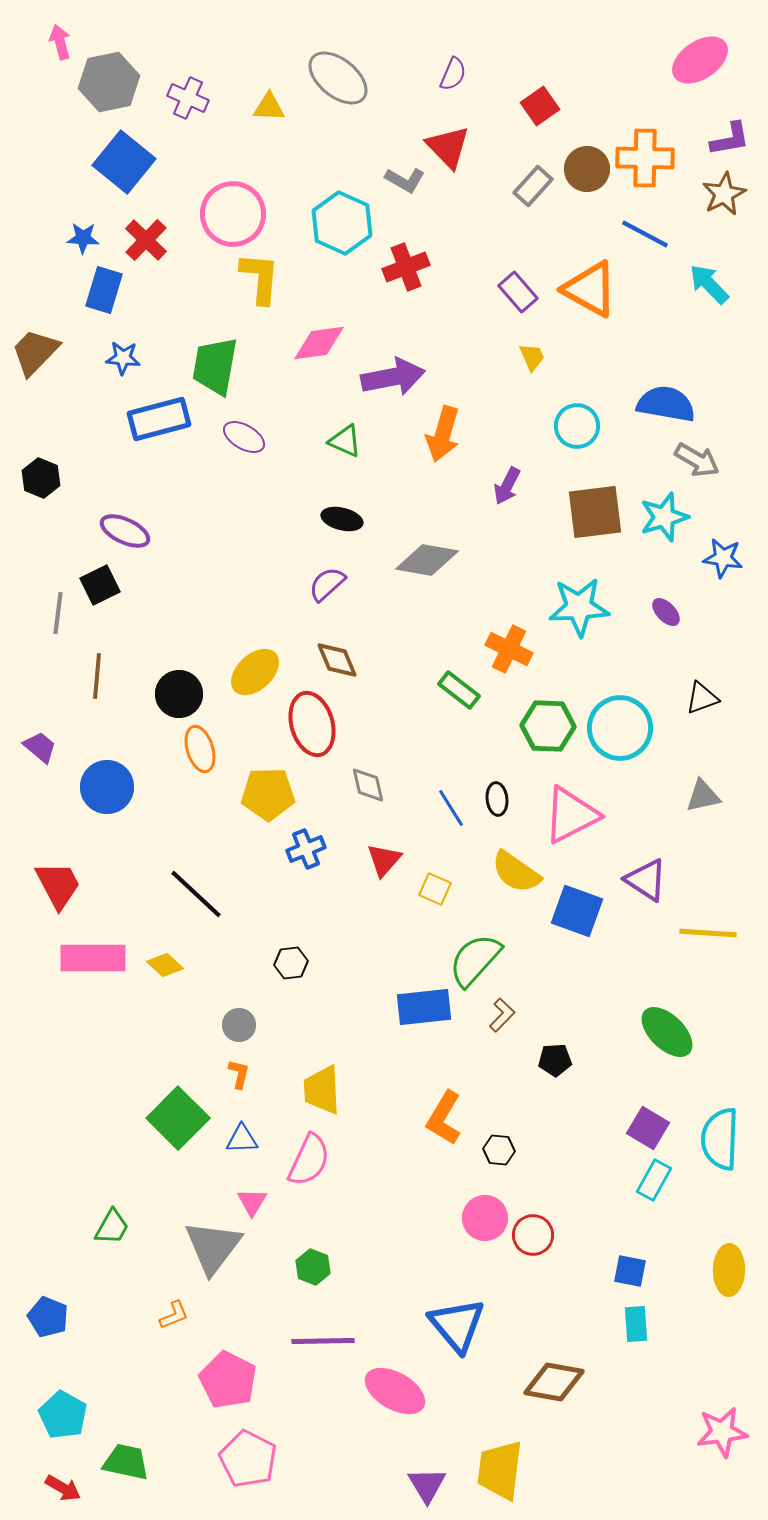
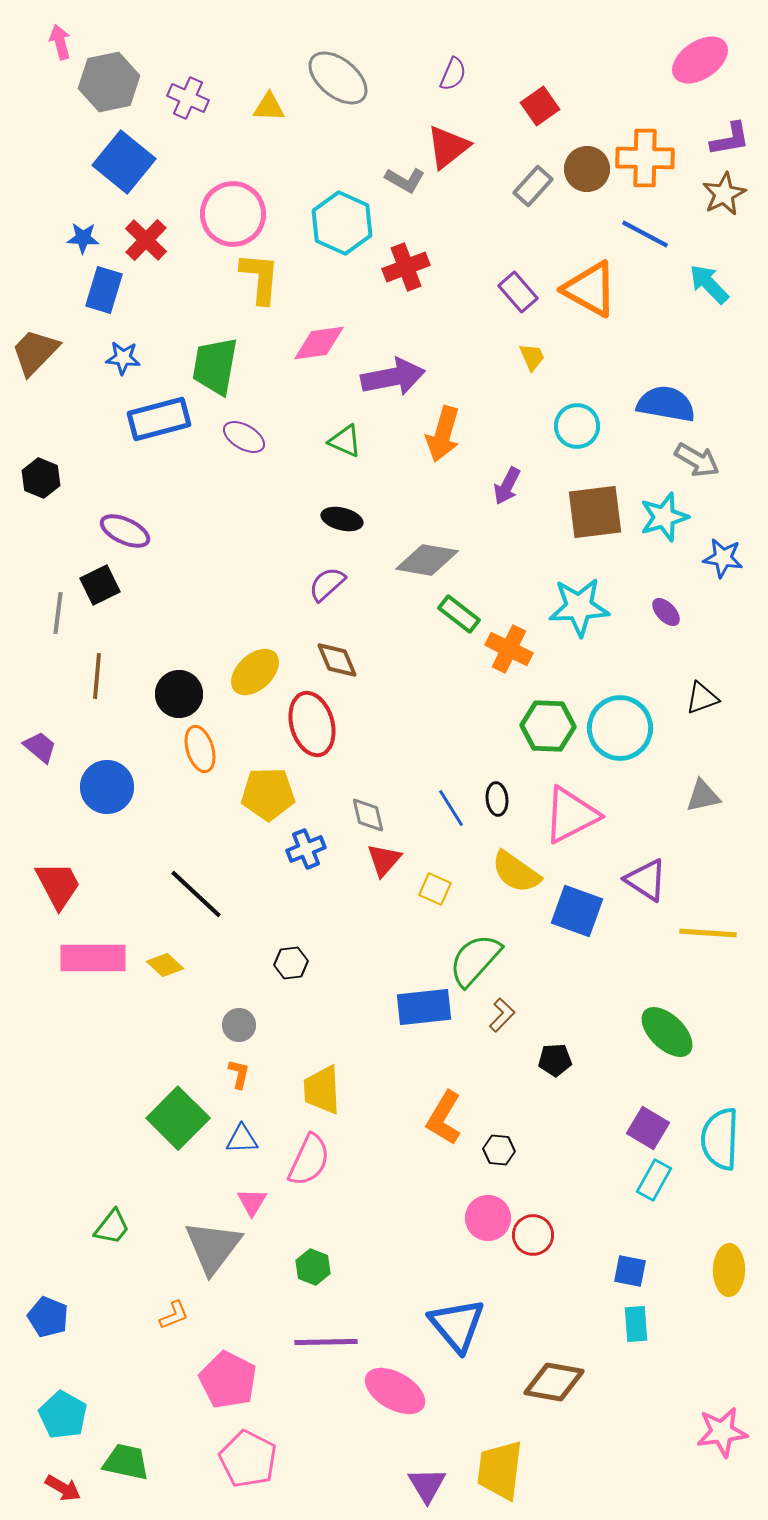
red triangle at (448, 147): rotated 36 degrees clockwise
green rectangle at (459, 690): moved 76 px up
gray diamond at (368, 785): moved 30 px down
pink circle at (485, 1218): moved 3 px right
green trapezoid at (112, 1227): rotated 9 degrees clockwise
purple line at (323, 1341): moved 3 px right, 1 px down
